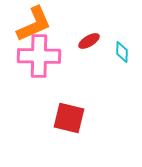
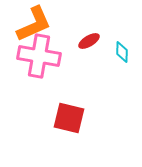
pink cross: rotated 9 degrees clockwise
